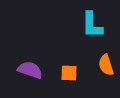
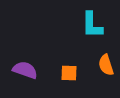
purple semicircle: moved 5 px left
